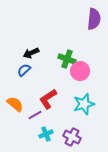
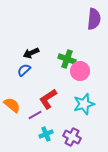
orange semicircle: moved 3 px left, 1 px down
